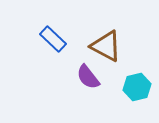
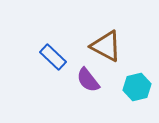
blue rectangle: moved 18 px down
purple semicircle: moved 3 px down
